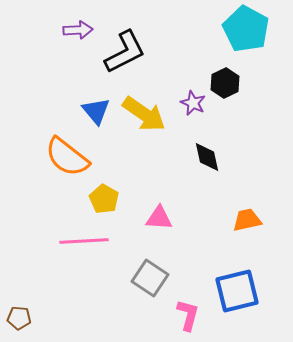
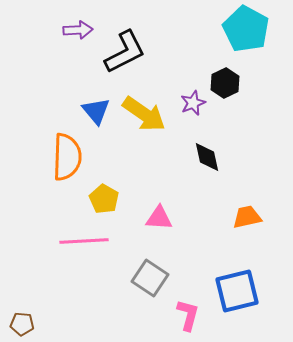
purple star: rotated 25 degrees clockwise
orange semicircle: rotated 126 degrees counterclockwise
orange trapezoid: moved 3 px up
brown pentagon: moved 3 px right, 6 px down
